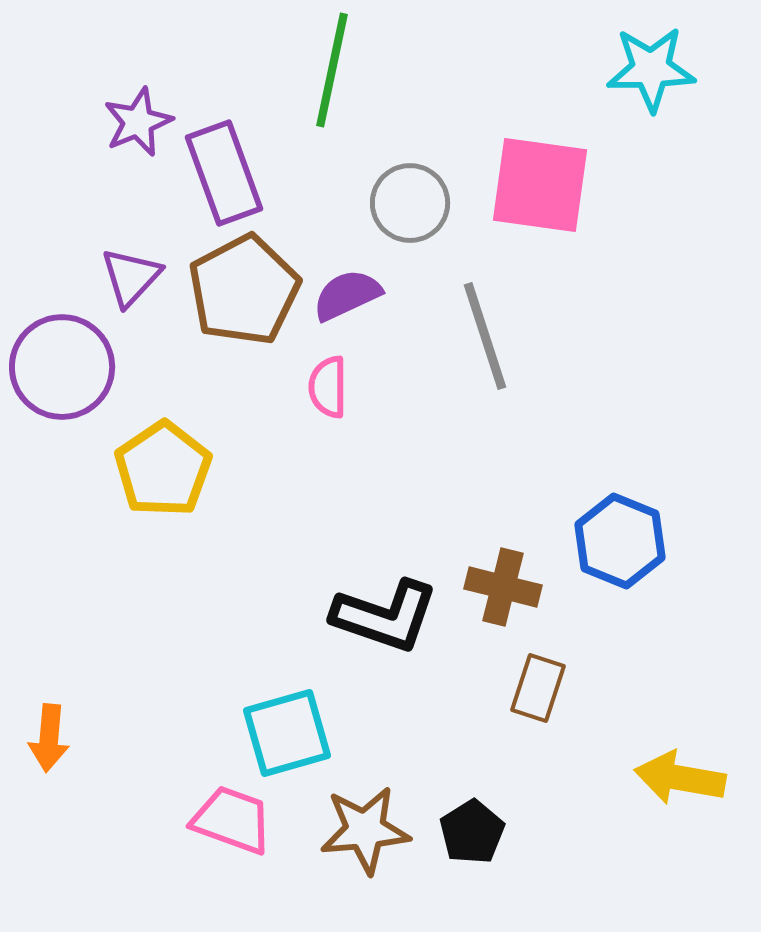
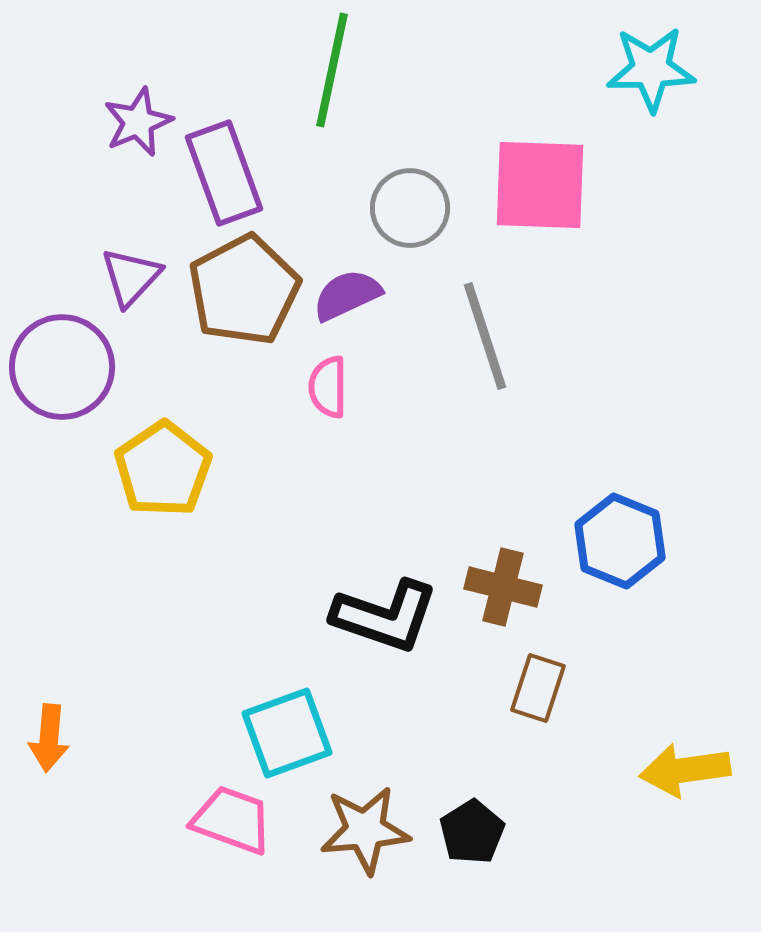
pink square: rotated 6 degrees counterclockwise
gray circle: moved 5 px down
cyan square: rotated 4 degrees counterclockwise
yellow arrow: moved 5 px right, 8 px up; rotated 18 degrees counterclockwise
